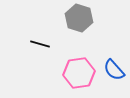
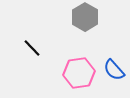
gray hexagon: moved 6 px right, 1 px up; rotated 12 degrees clockwise
black line: moved 8 px left, 4 px down; rotated 30 degrees clockwise
